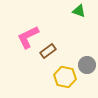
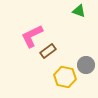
pink L-shape: moved 4 px right, 1 px up
gray circle: moved 1 px left
